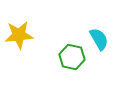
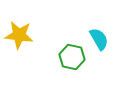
yellow star: rotated 12 degrees clockwise
